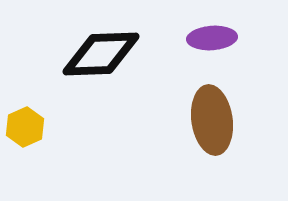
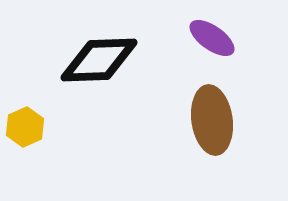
purple ellipse: rotated 39 degrees clockwise
black diamond: moved 2 px left, 6 px down
